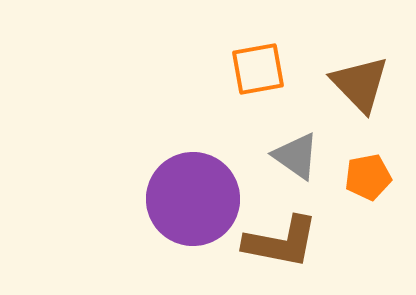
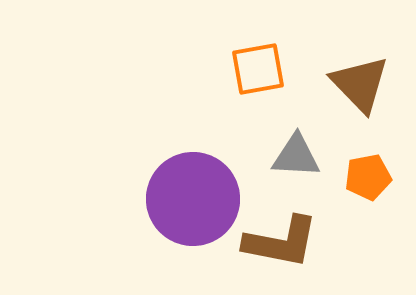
gray triangle: rotated 32 degrees counterclockwise
